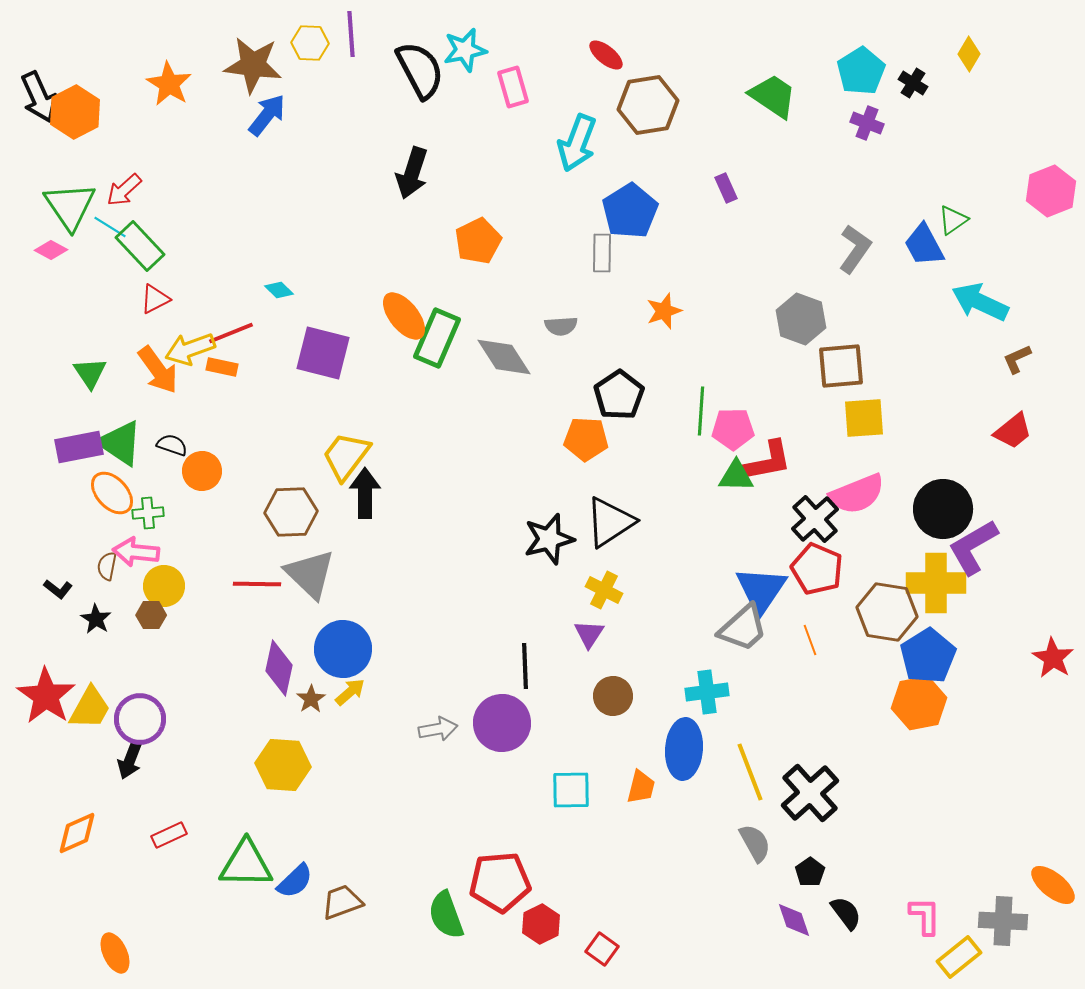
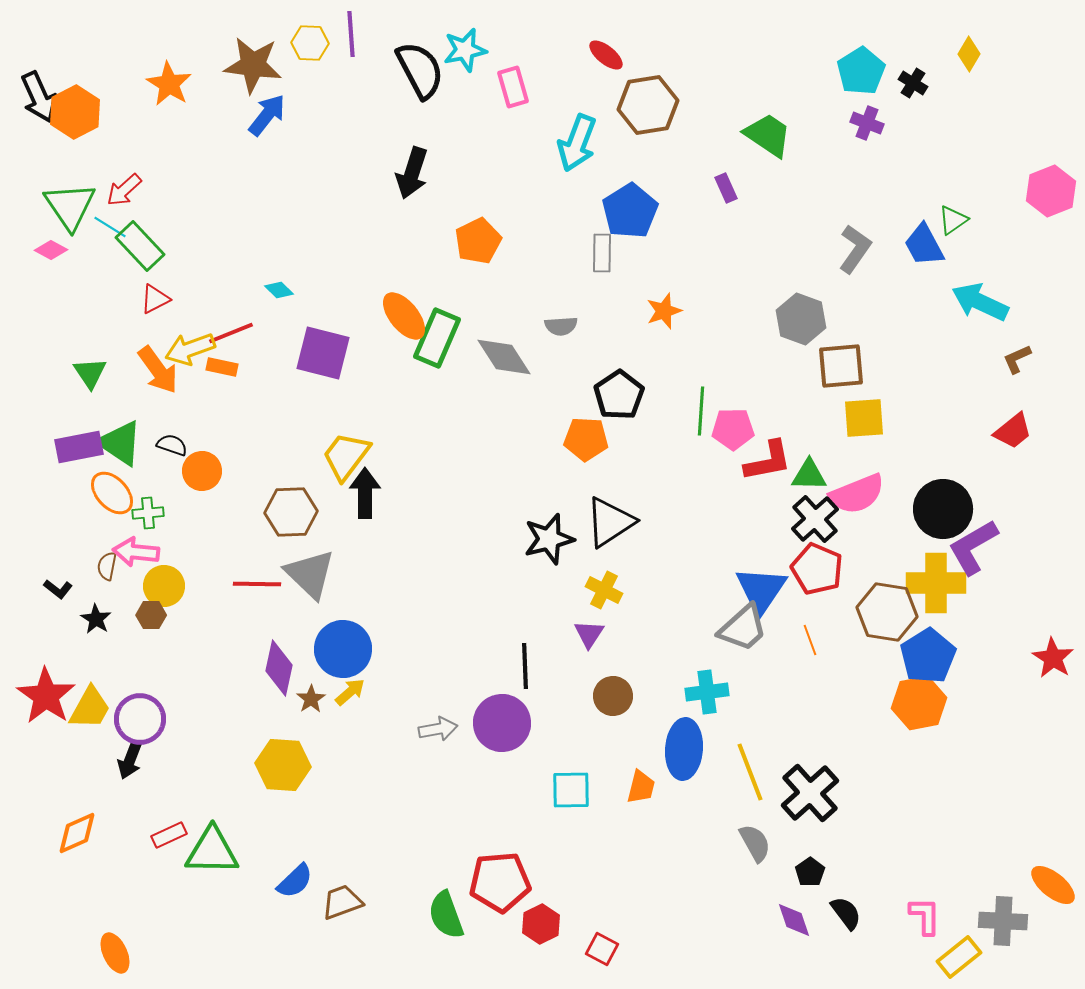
green trapezoid at (773, 96): moved 5 px left, 39 px down
green triangle at (736, 476): moved 73 px right, 1 px up
green triangle at (246, 864): moved 34 px left, 13 px up
red square at (602, 949): rotated 8 degrees counterclockwise
